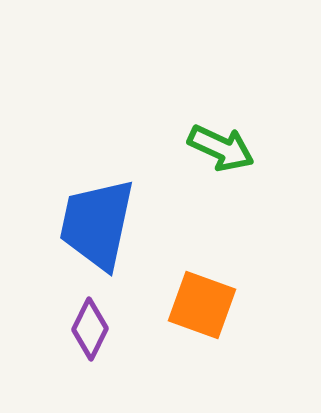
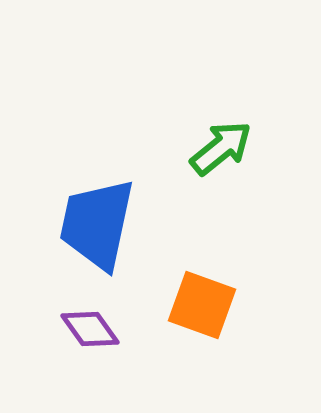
green arrow: rotated 64 degrees counterclockwise
purple diamond: rotated 62 degrees counterclockwise
